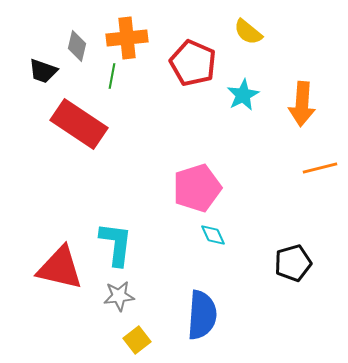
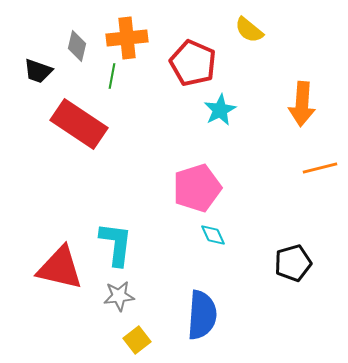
yellow semicircle: moved 1 px right, 2 px up
black trapezoid: moved 5 px left
cyan star: moved 23 px left, 15 px down
